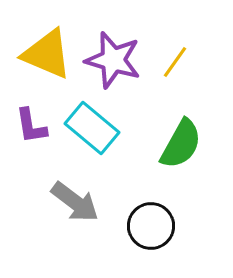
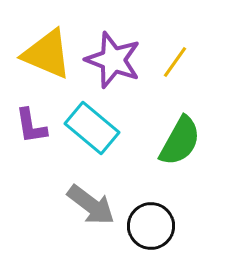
purple star: rotated 4 degrees clockwise
green semicircle: moved 1 px left, 3 px up
gray arrow: moved 16 px right, 3 px down
